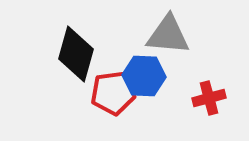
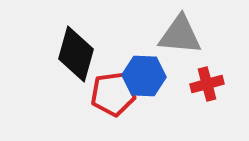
gray triangle: moved 12 px right
red pentagon: moved 1 px down
red cross: moved 2 px left, 14 px up
